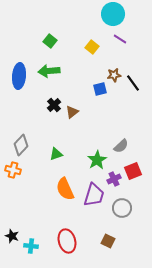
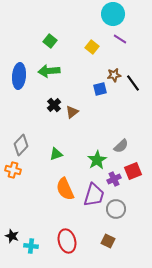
gray circle: moved 6 px left, 1 px down
